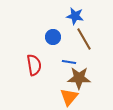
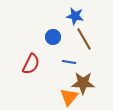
red semicircle: moved 3 px left, 1 px up; rotated 35 degrees clockwise
brown star: moved 4 px right, 5 px down
